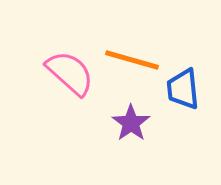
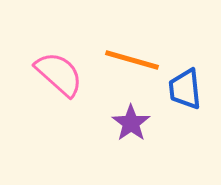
pink semicircle: moved 11 px left, 1 px down
blue trapezoid: moved 2 px right
